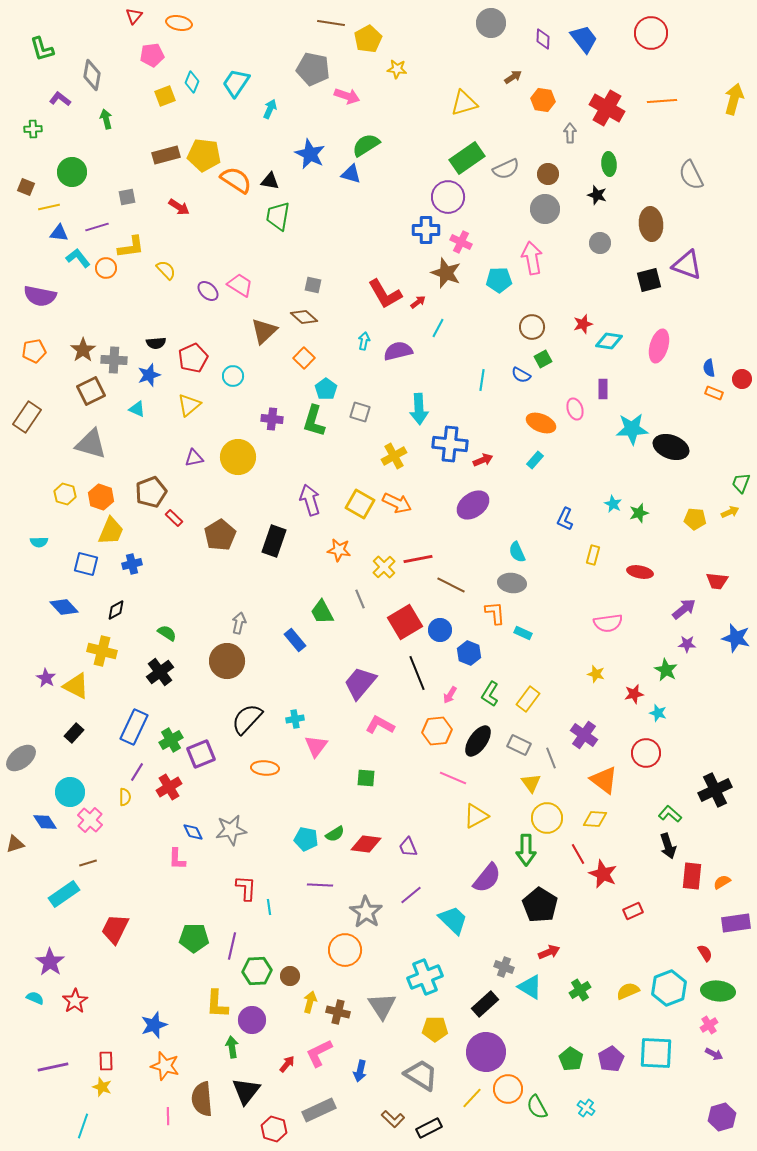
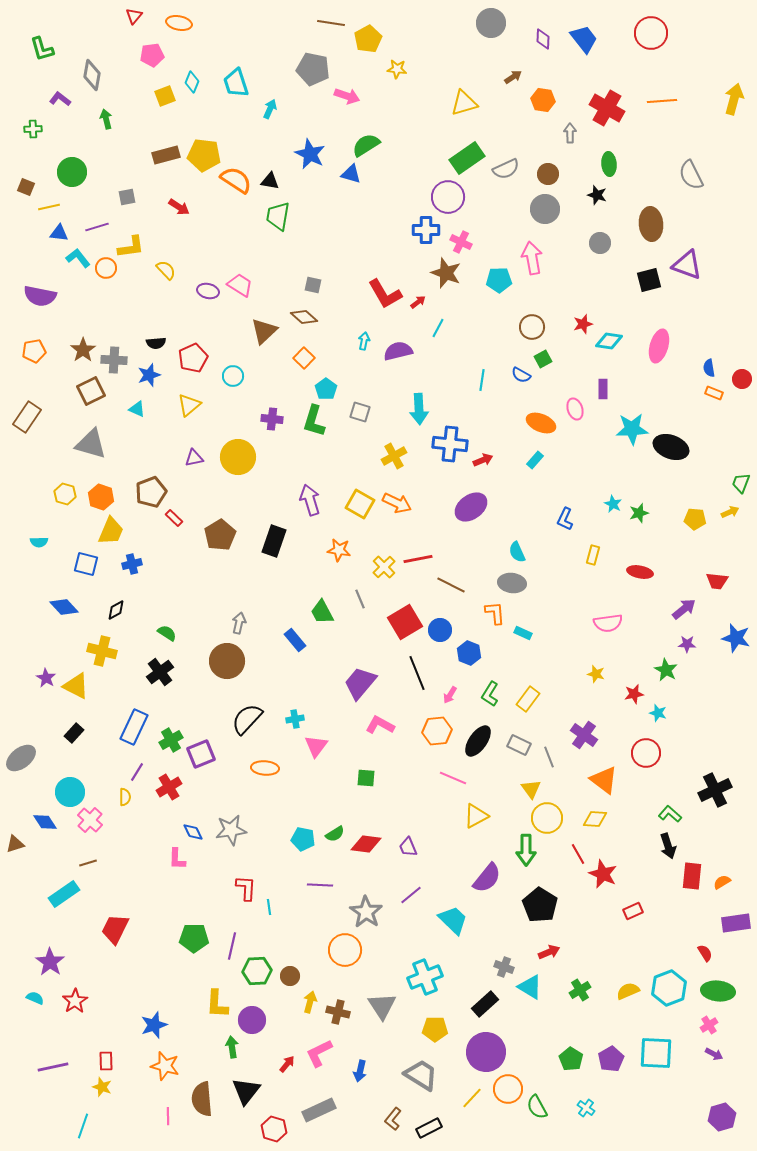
cyan trapezoid at (236, 83): rotated 52 degrees counterclockwise
purple ellipse at (208, 291): rotated 30 degrees counterclockwise
purple ellipse at (473, 505): moved 2 px left, 2 px down
gray line at (551, 758): moved 2 px left, 1 px up
yellow triangle at (531, 783): moved 6 px down
cyan pentagon at (306, 839): moved 3 px left
brown L-shape at (393, 1119): rotated 85 degrees clockwise
